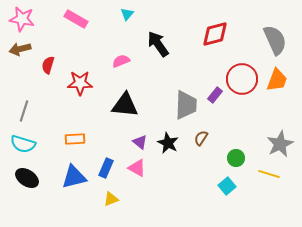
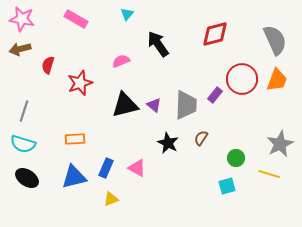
red star: rotated 20 degrees counterclockwise
black triangle: rotated 20 degrees counterclockwise
purple triangle: moved 14 px right, 37 px up
cyan square: rotated 24 degrees clockwise
